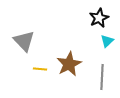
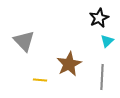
yellow line: moved 11 px down
